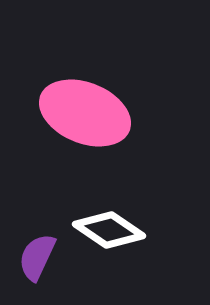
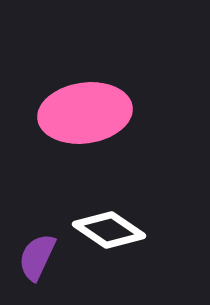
pink ellipse: rotated 30 degrees counterclockwise
